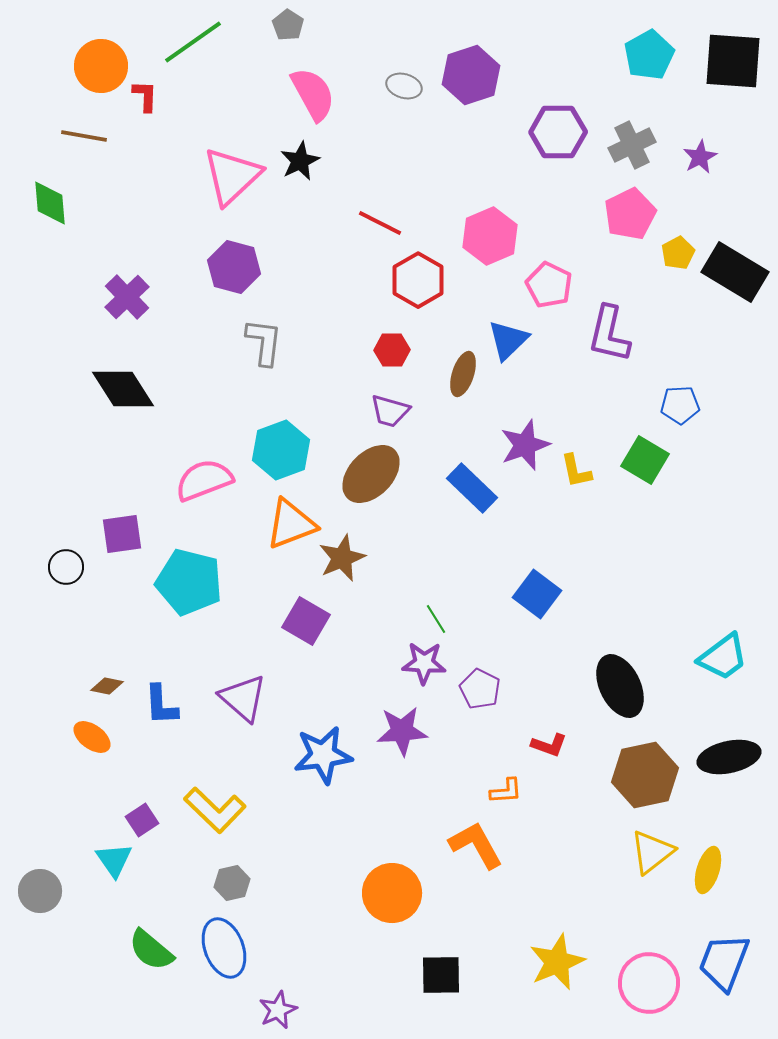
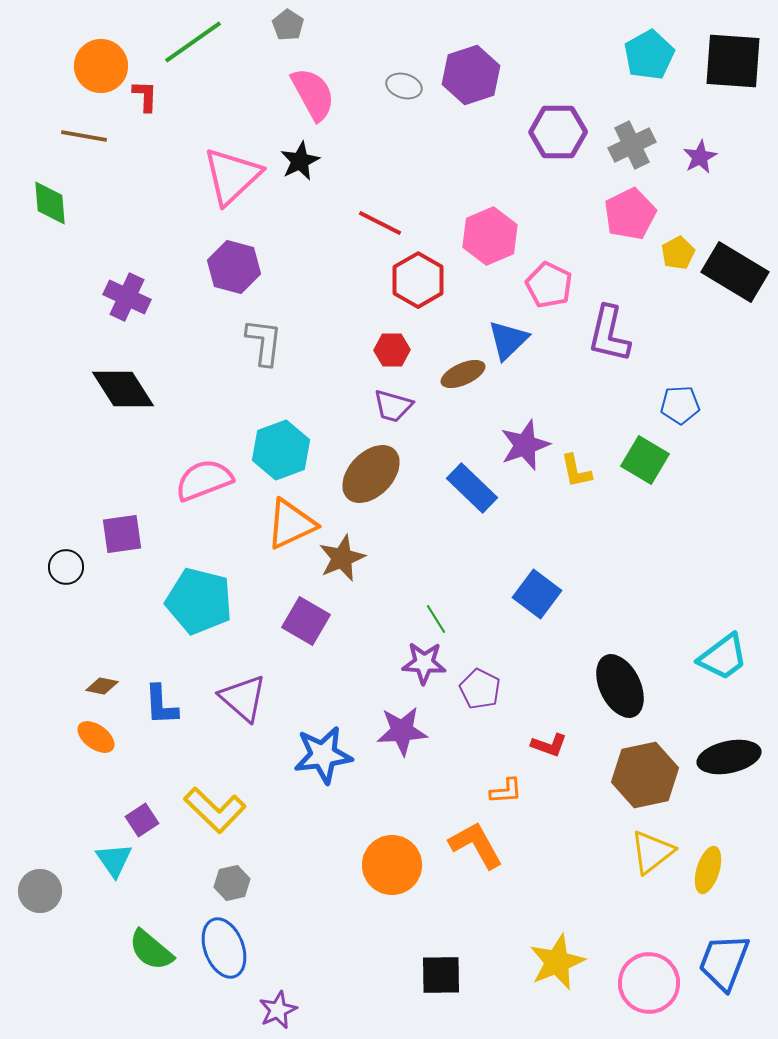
purple cross at (127, 297): rotated 21 degrees counterclockwise
brown ellipse at (463, 374): rotated 48 degrees clockwise
purple trapezoid at (390, 411): moved 3 px right, 5 px up
orange triangle at (291, 524): rotated 4 degrees counterclockwise
cyan pentagon at (189, 582): moved 10 px right, 19 px down
brown diamond at (107, 686): moved 5 px left
orange ellipse at (92, 737): moved 4 px right
orange circle at (392, 893): moved 28 px up
